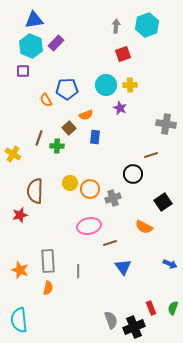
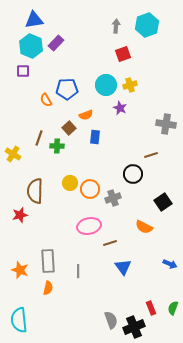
yellow cross at (130, 85): rotated 16 degrees counterclockwise
